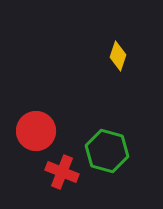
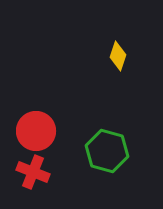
red cross: moved 29 px left
